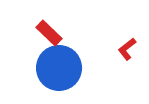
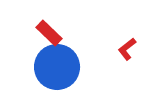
blue circle: moved 2 px left, 1 px up
